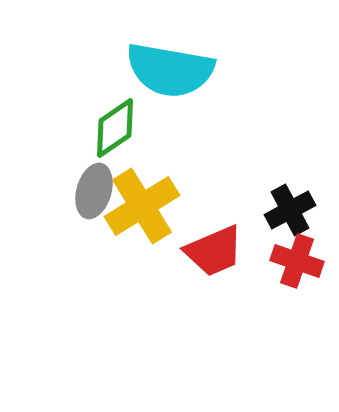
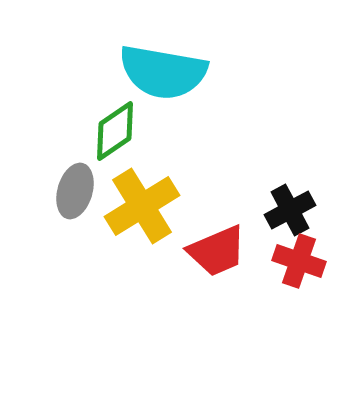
cyan semicircle: moved 7 px left, 2 px down
green diamond: moved 3 px down
gray ellipse: moved 19 px left
red trapezoid: moved 3 px right
red cross: moved 2 px right
